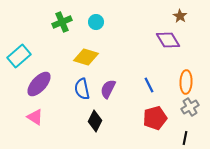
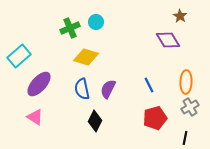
green cross: moved 8 px right, 6 px down
